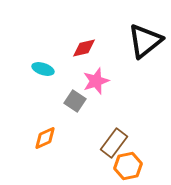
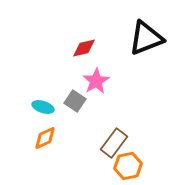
black triangle: moved 1 px right, 3 px up; rotated 18 degrees clockwise
cyan ellipse: moved 38 px down
pink star: rotated 12 degrees counterclockwise
